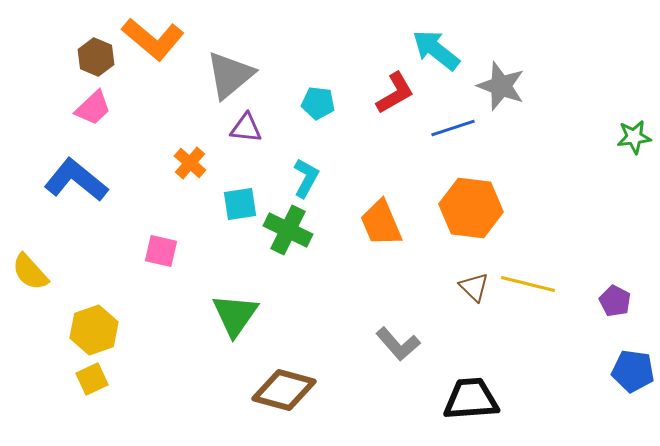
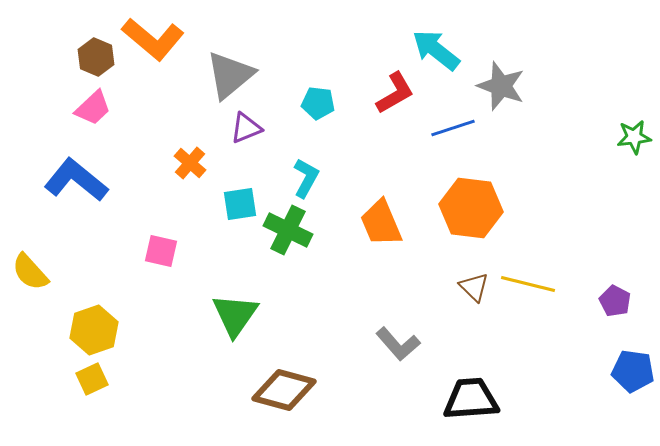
purple triangle: rotated 28 degrees counterclockwise
